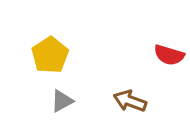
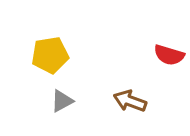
yellow pentagon: rotated 24 degrees clockwise
